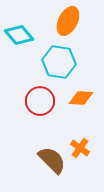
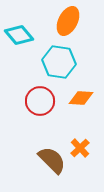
orange cross: rotated 12 degrees clockwise
